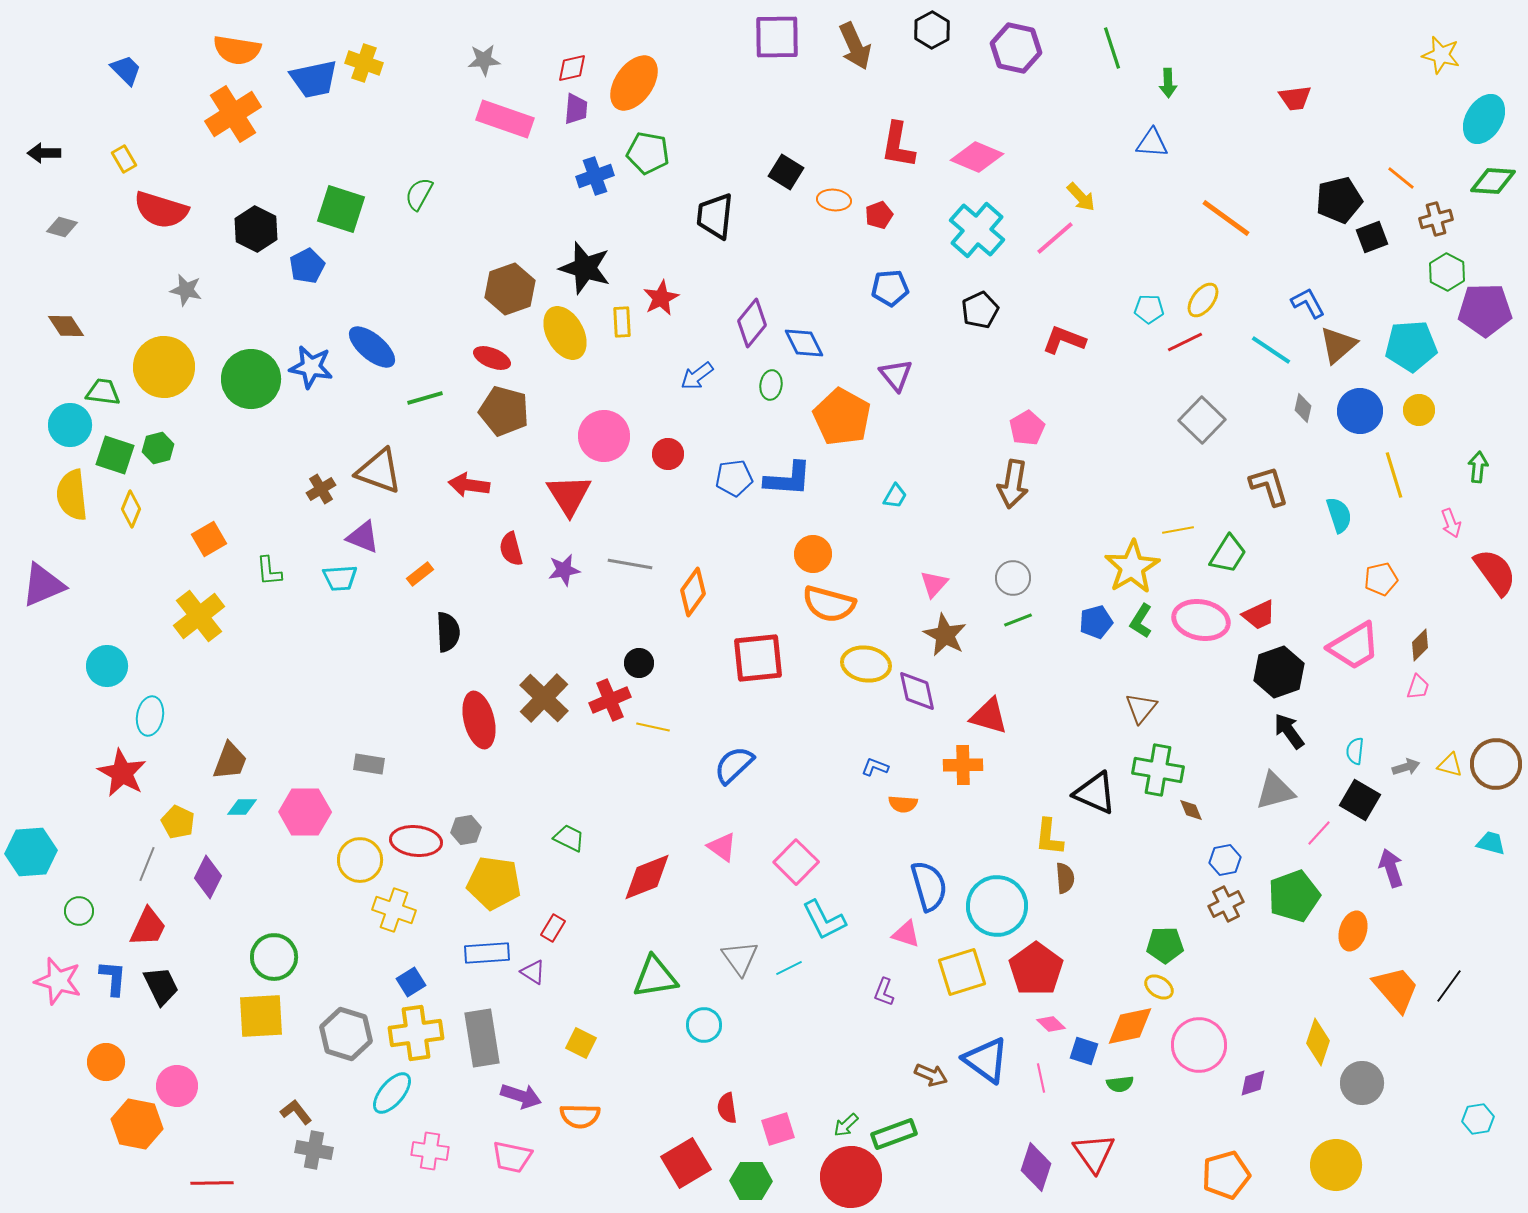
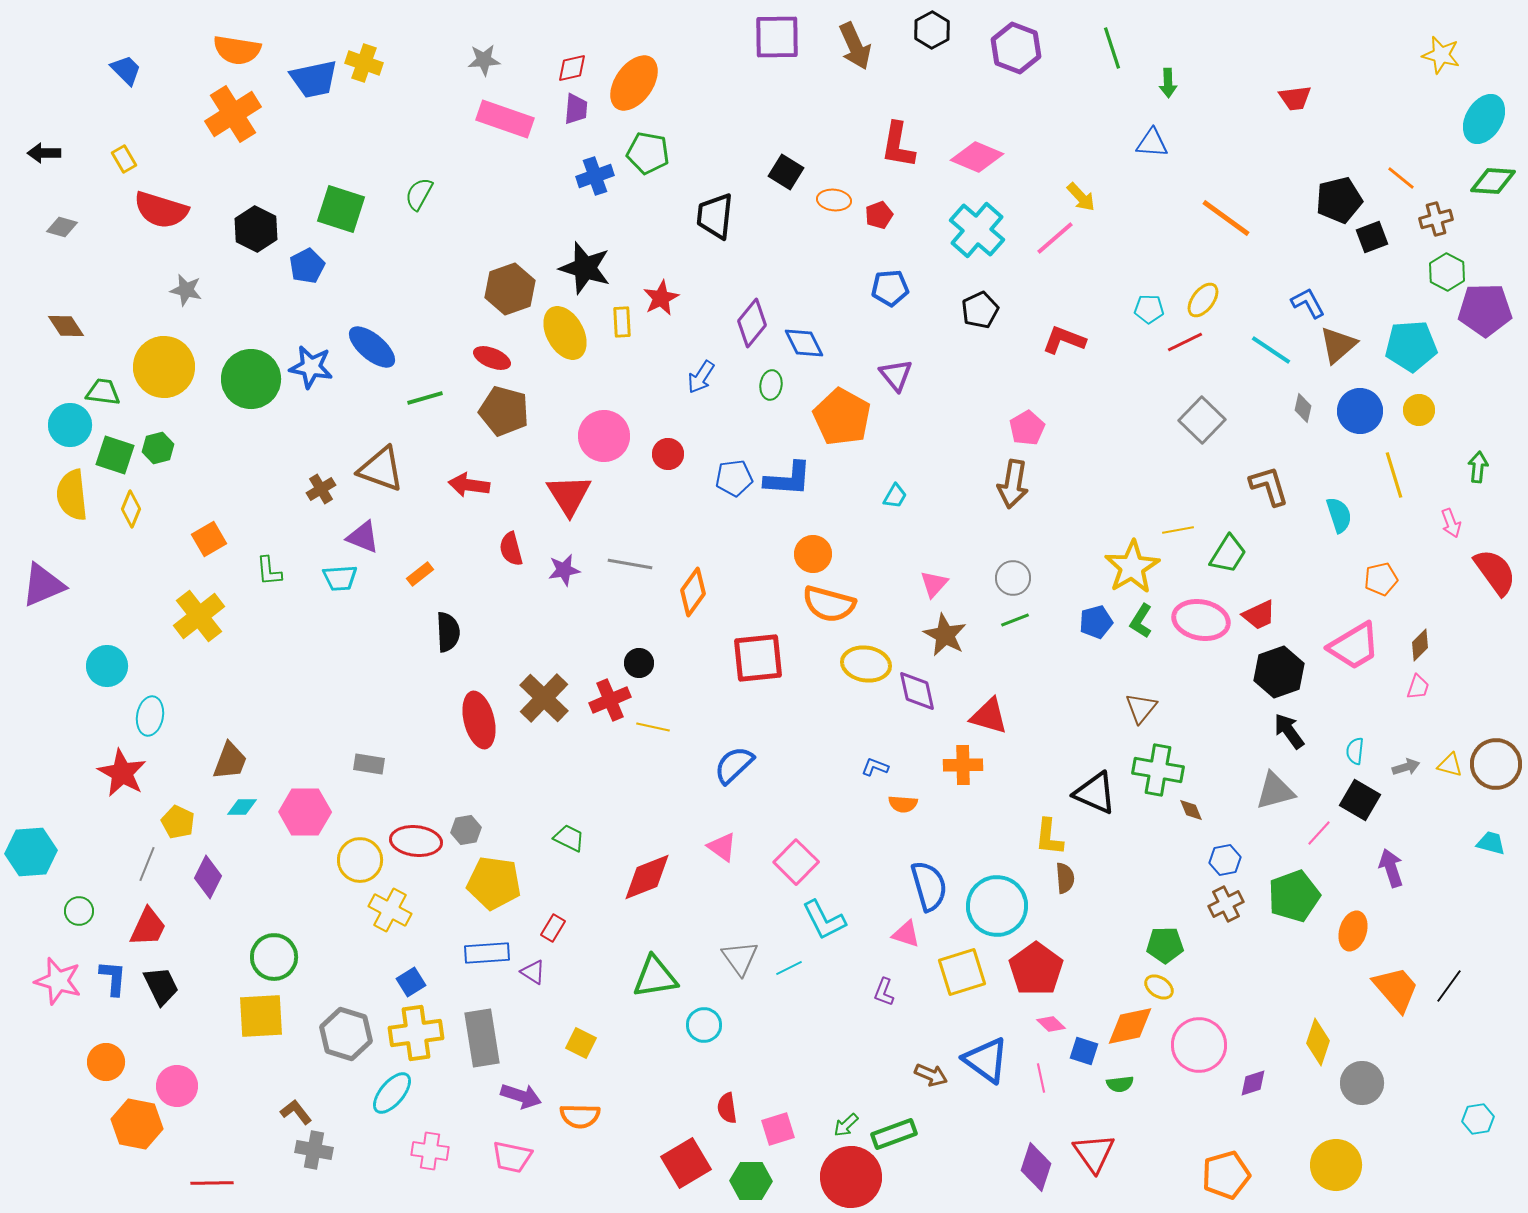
purple hexagon at (1016, 48): rotated 9 degrees clockwise
blue arrow at (697, 376): moved 4 px right, 1 px down; rotated 20 degrees counterclockwise
brown triangle at (379, 471): moved 2 px right, 2 px up
green line at (1018, 620): moved 3 px left
yellow cross at (394, 910): moved 4 px left; rotated 9 degrees clockwise
